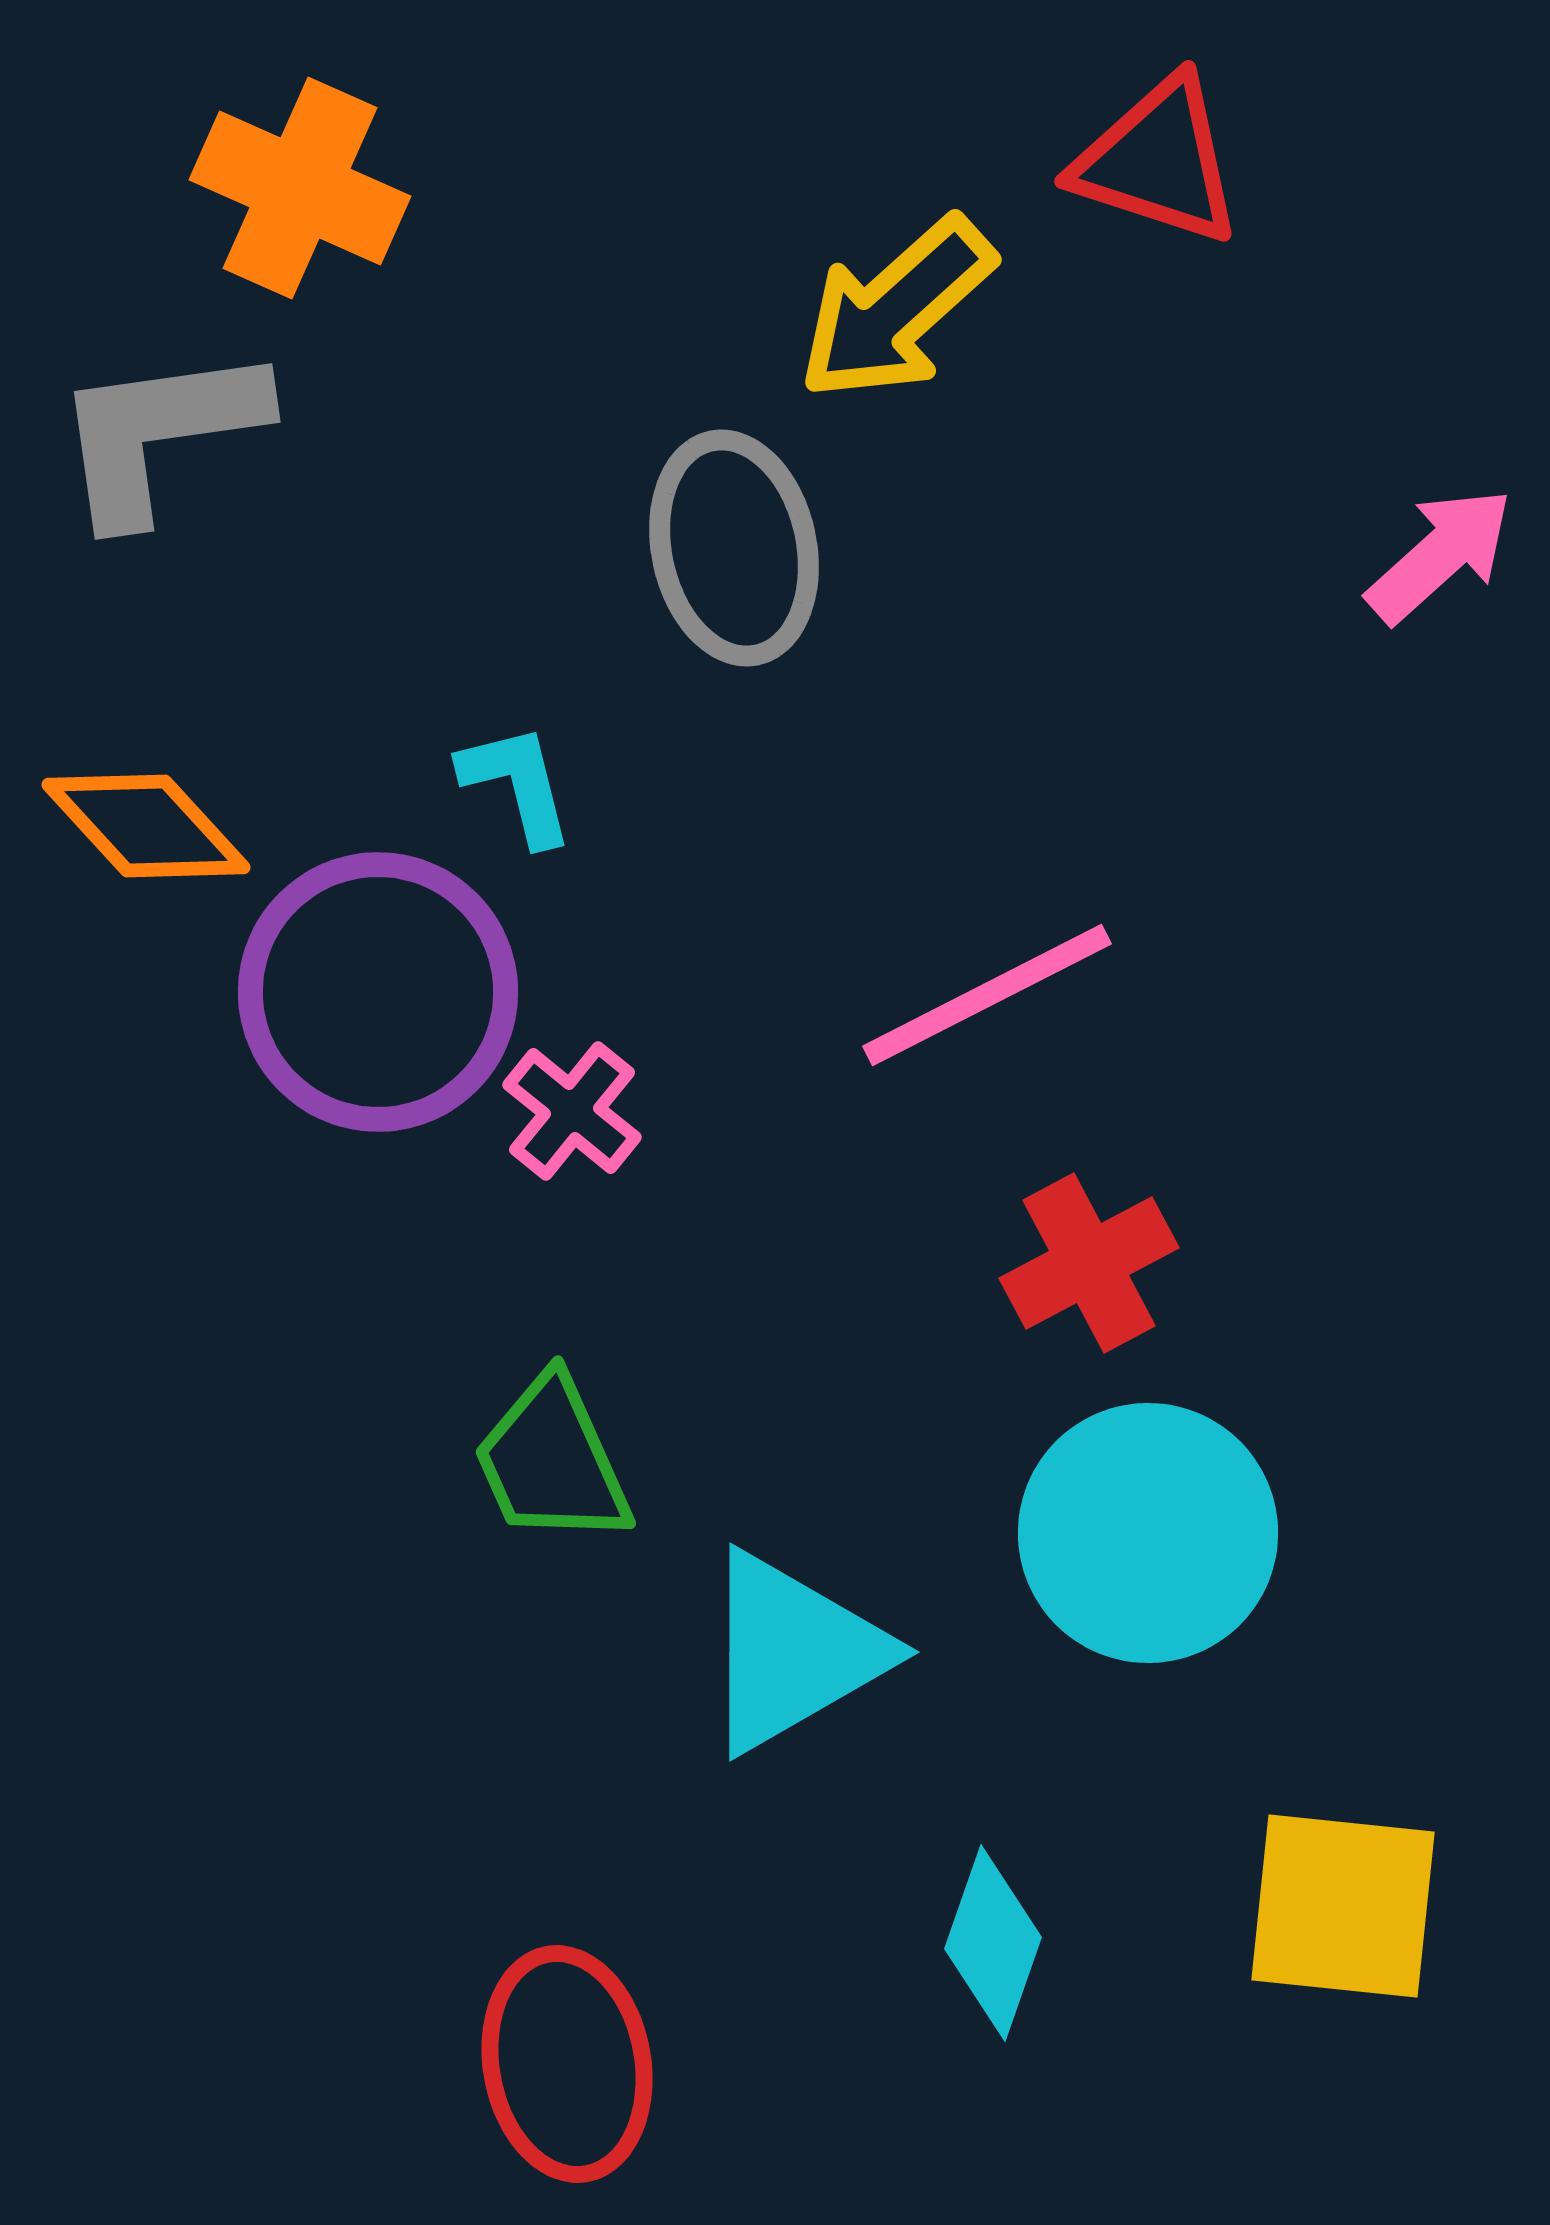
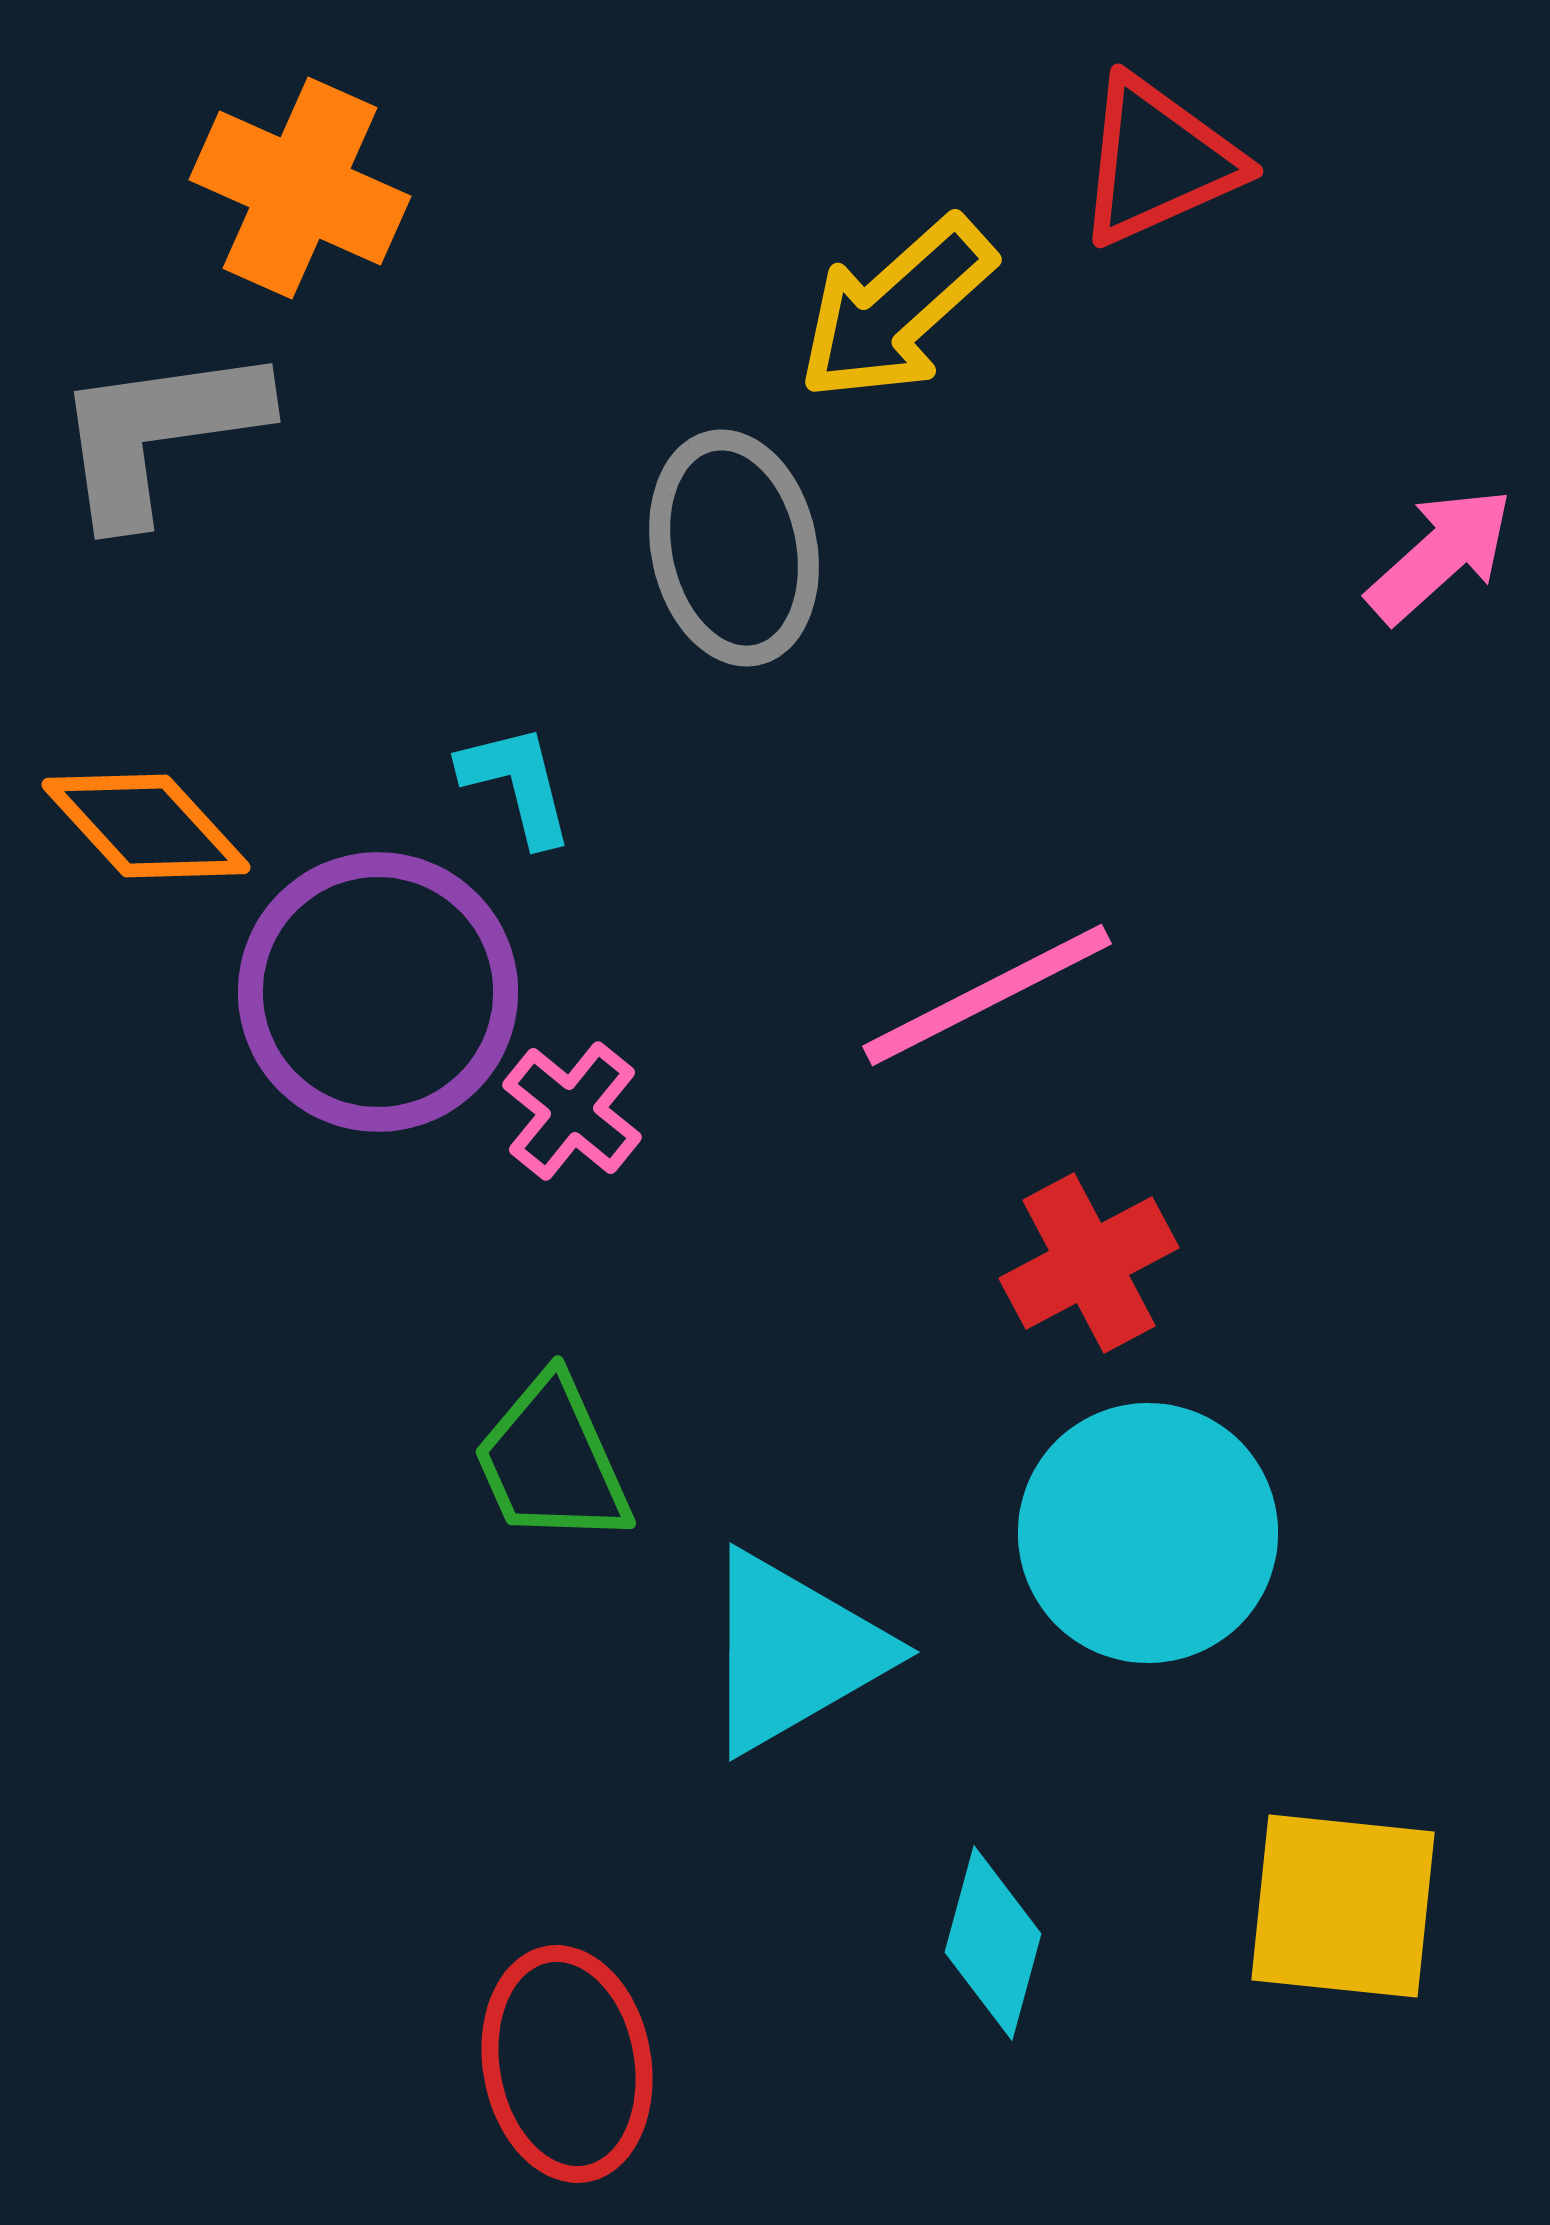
red triangle: rotated 42 degrees counterclockwise
cyan diamond: rotated 4 degrees counterclockwise
